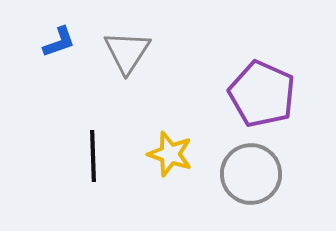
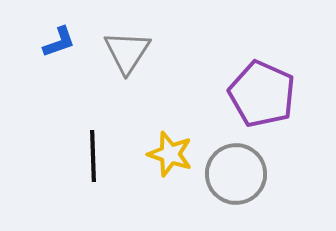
gray circle: moved 15 px left
